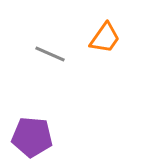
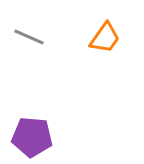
gray line: moved 21 px left, 17 px up
